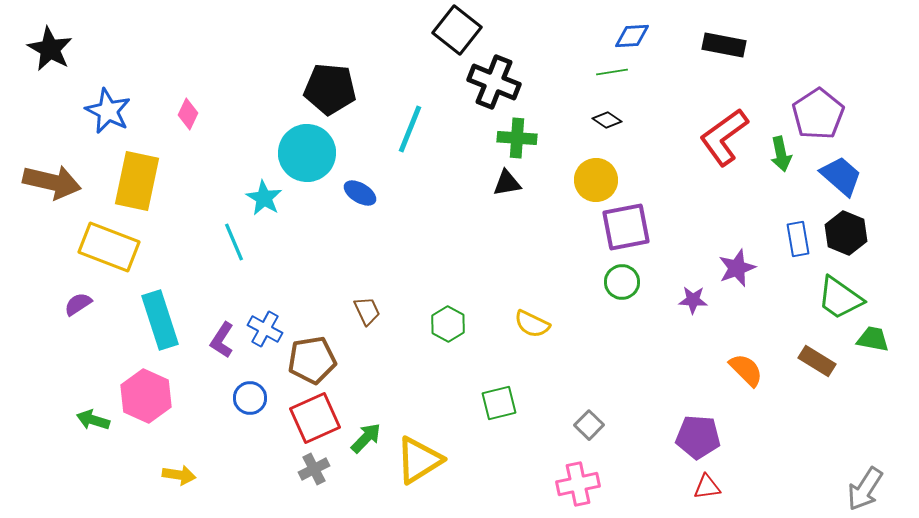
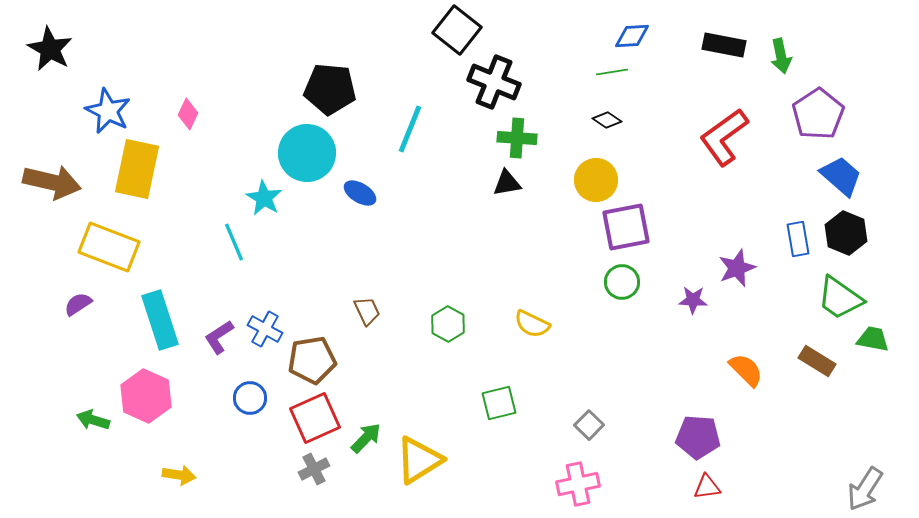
green arrow at (781, 154): moved 98 px up
yellow rectangle at (137, 181): moved 12 px up
purple L-shape at (222, 340): moved 3 px left, 3 px up; rotated 24 degrees clockwise
